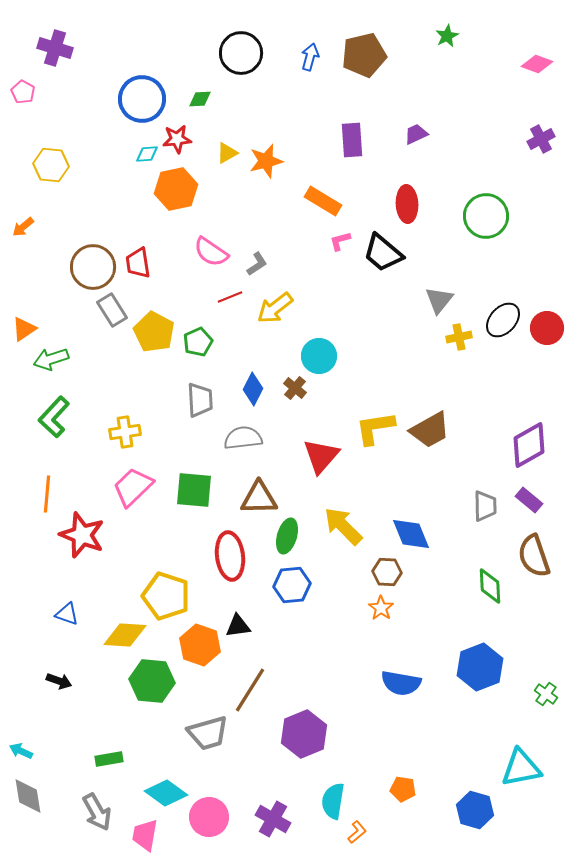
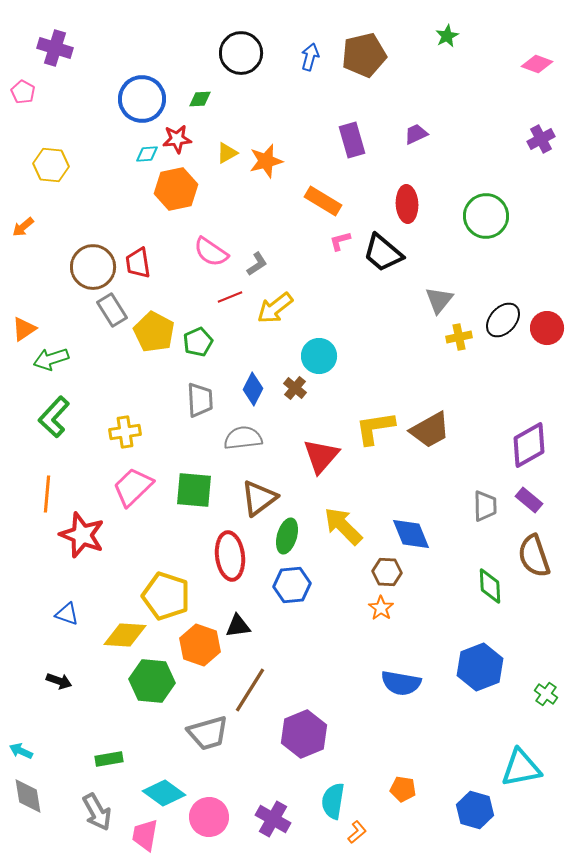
purple rectangle at (352, 140): rotated 12 degrees counterclockwise
brown triangle at (259, 498): rotated 36 degrees counterclockwise
cyan diamond at (166, 793): moved 2 px left
